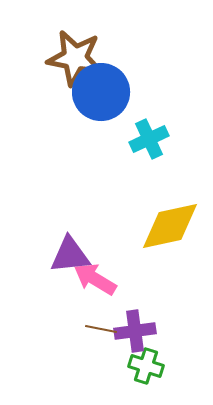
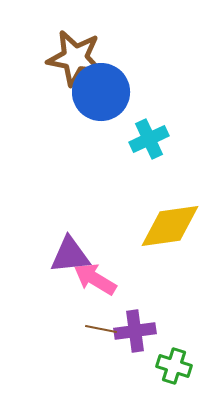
yellow diamond: rotated 4 degrees clockwise
green cross: moved 28 px right
